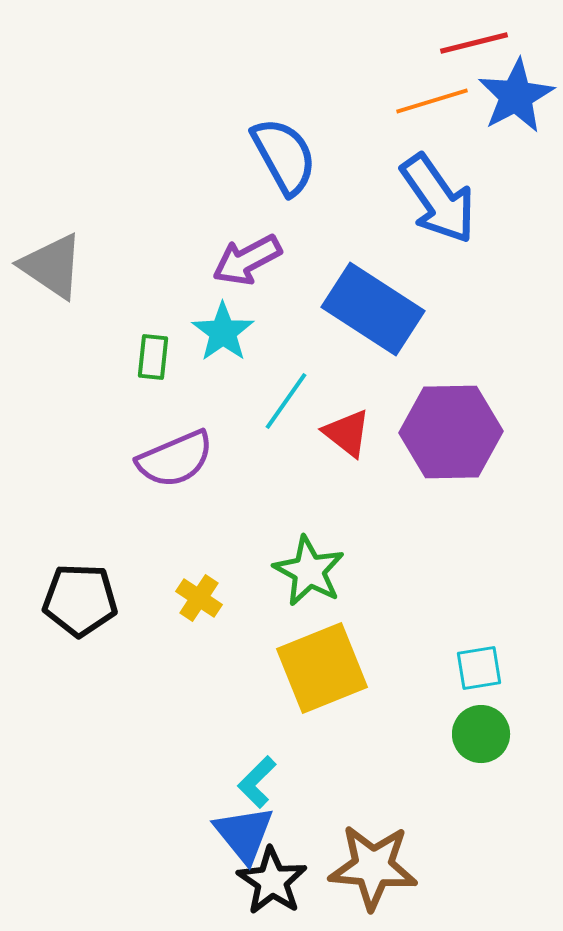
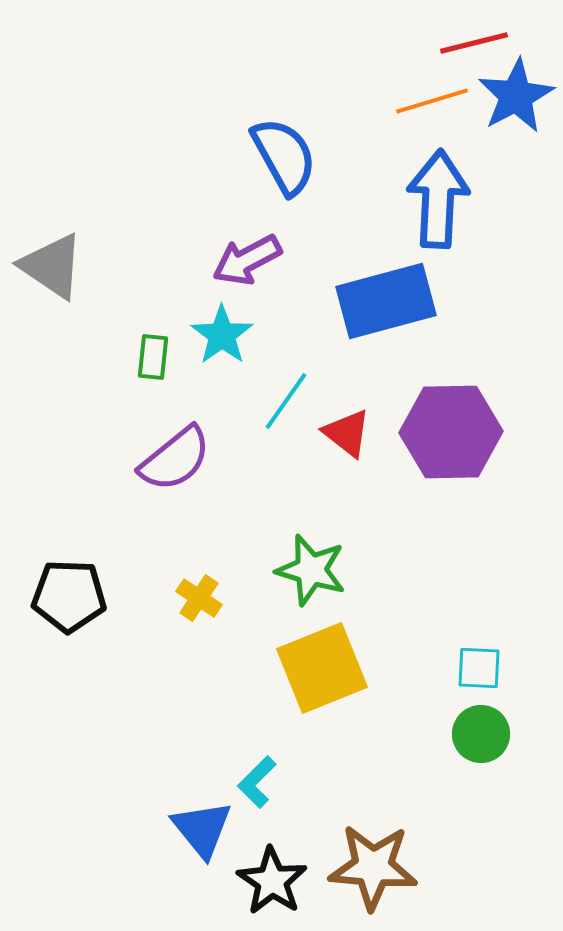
blue arrow: rotated 142 degrees counterclockwise
blue rectangle: moved 13 px right, 8 px up; rotated 48 degrees counterclockwise
cyan star: moved 1 px left, 3 px down
purple semicircle: rotated 16 degrees counterclockwise
green star: moved 2 px right, 1 px up; rotated 12 degrees counterclockwise
black pentagon: moved 11 px left, 4 px up
cyan square: rotated 12 degrees clockwise
blue triangle: moved 42 px left, 5 px up
